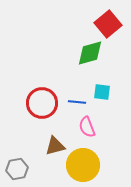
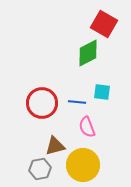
red square: moved 4 px left; rotated 20 degrees counterclockwise
green diamond: moved 2 px left; rotated 12 degrees counterclockwise
gray hexagon: moved 23 px right
